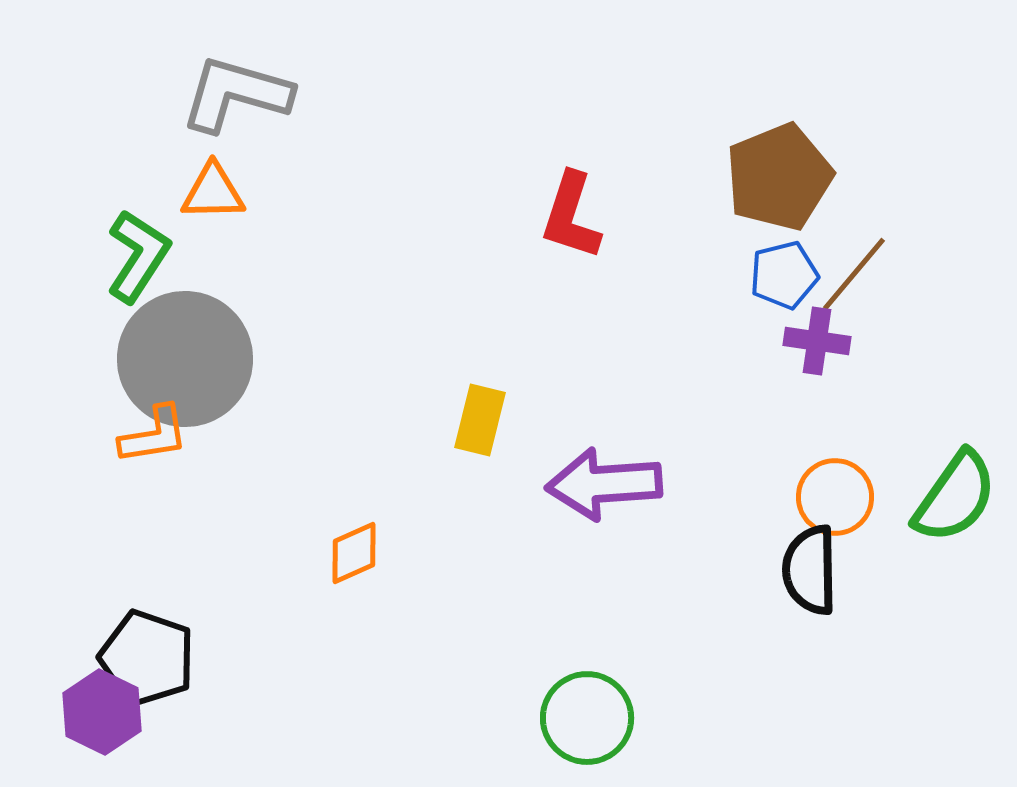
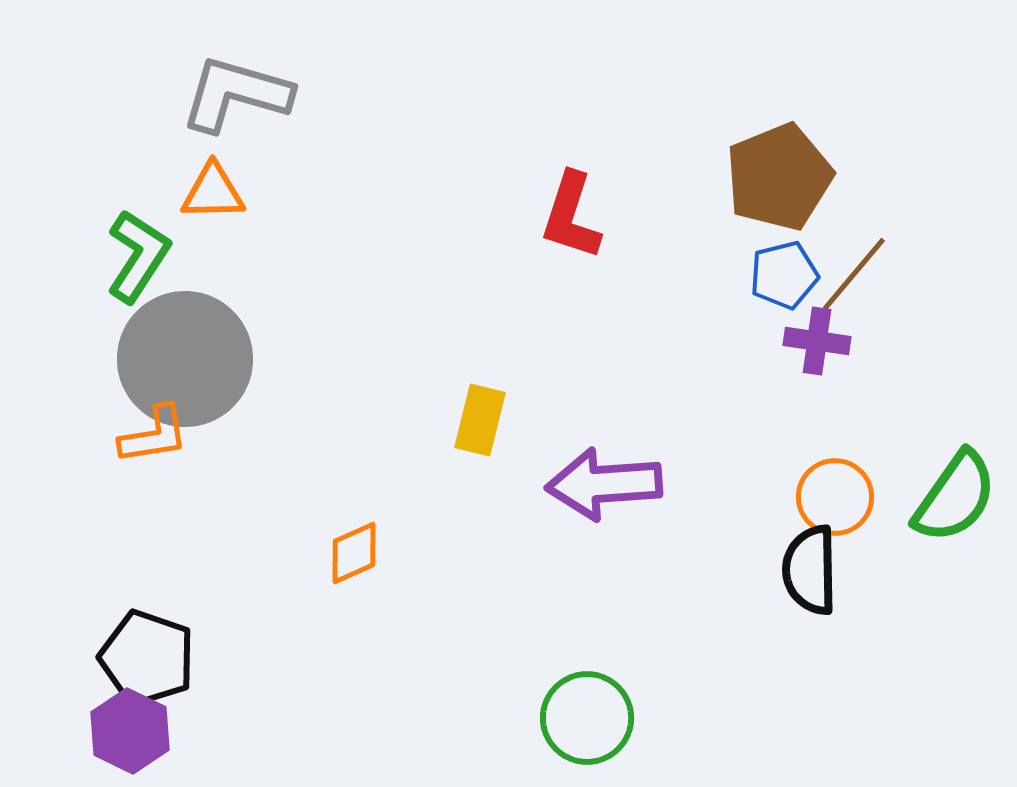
purple hexagon: moved 28 px right, 19 px down
